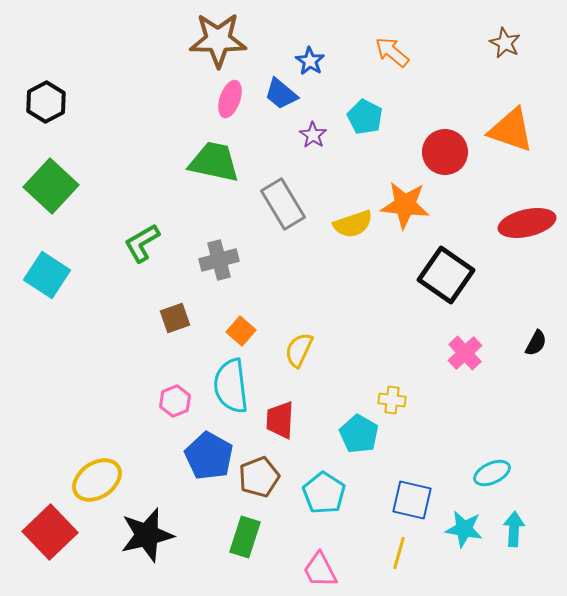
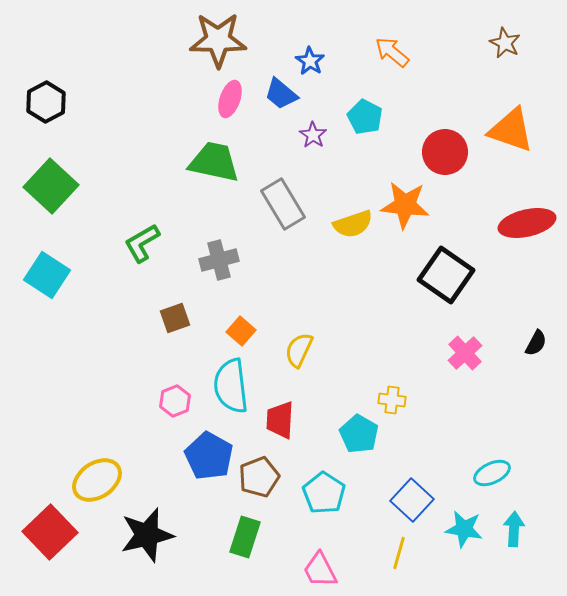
blue square at (412, 500): rotated 30 degrees clockwise
